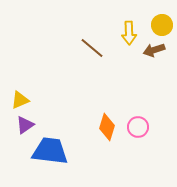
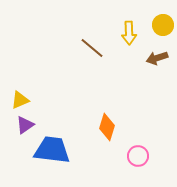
yellow circle: moved 1 px right
brown arrow: moved 3 px right, 8 px down
pink circle: moved 29 px down
blue trapezoid: moved 2 px right, 1 px up
